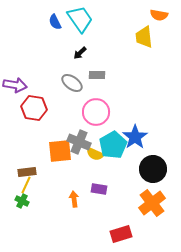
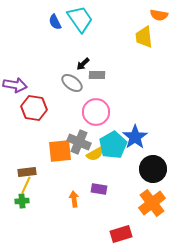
black arrow: moved 3 px right, 11 px down
yellow semicircle: rotated 54 degrees counterclockwise
green cross: rotated 32 degrees counterclockwise
